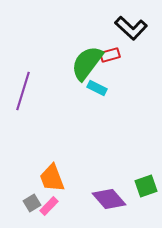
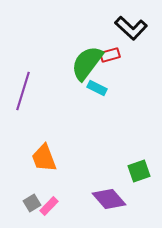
orange trapezoid: moved 8 px left, 20 px up
green square: moved 7 px left, 15 px up
